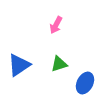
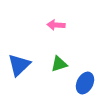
pink arrow: rotated 66 degrees clockwise
blue triangle: rotated 10 degrees counterclockwise
